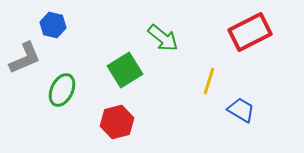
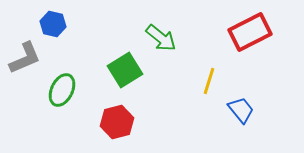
blue hexagon: moved 1 px up
green arrow: moved 2 px left
blue trapezoid: rotated 20 degrees clockwise
